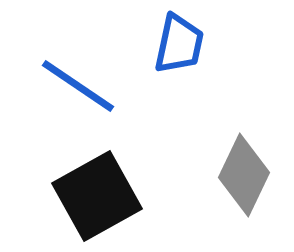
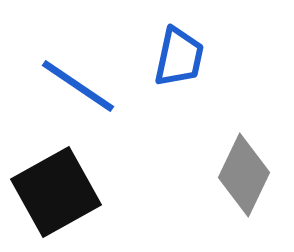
blue trapezoid: moved 13 px down
black square: moved 41 px left, 4 px up
